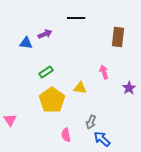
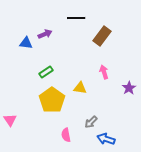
brown rectangle: moved 16 px left, 1 px up; rotated 30 degrees clockwise
gray arrow: rotated 24 degrees clockwise
blue arrow: moved 4 px right; rotated 24 degrees counterclockwise
